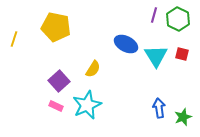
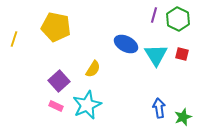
cyan triangle: moved 1 px up
